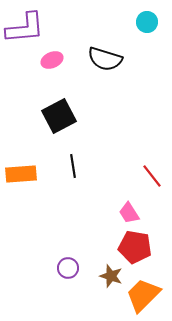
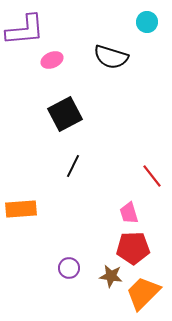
purple L-shape: moved 2 px down
black semicircle: moved 6 px right, 2 px up
black square: moved 6 px right, 2 px up
black line: rotated 35 degrees clockwise
orange rectangle: moved 35 px down
pink trapezoid: rotated 15 degrees clockwise
red pentagon: moved 2 px left, 1 px down; rotated 12 degrees counterclockwise
purple circle: moved 1 px right
brown star: rotated 10 degrees counterclockwise
orange trapezoid: moved 2 px up
